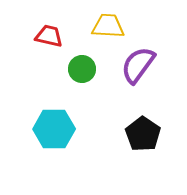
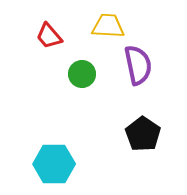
red trapezoid: rotated 144 degrees counterclockwise
purple semicircle: rotated 132 degrees clockwise
green circle: moved 5 px down
cyan hexagon: moved 35 px down
